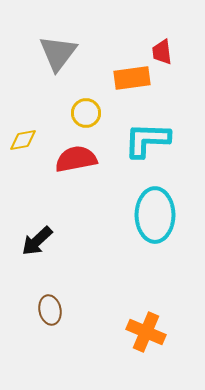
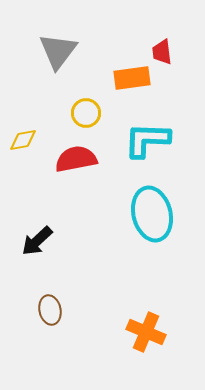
gray triangle: moved 2 px up
cyan ellipse: moved 3 px left, 1 px up; rotated 14 degrees counterclockwise
